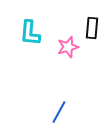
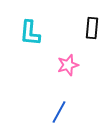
pink star: moved 18 px down
